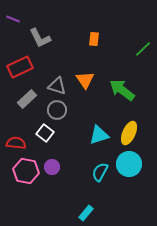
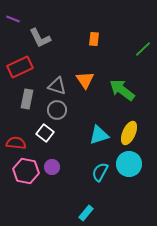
gray rectangle: rotated 36 degrees counterclockwise
